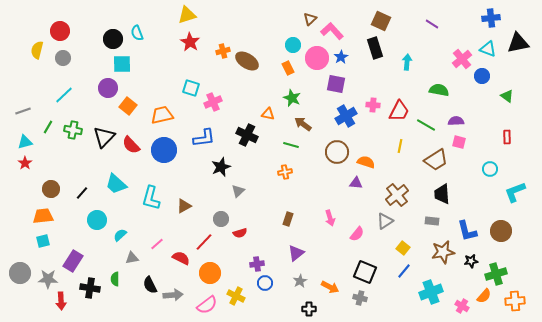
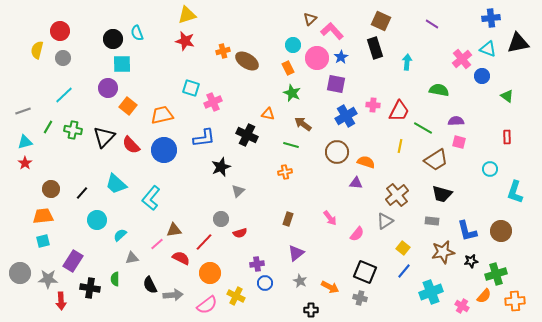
red star at (190, 42): moved 5 px left, 1 px up; rotated 18 degrees counterclockwise
green star at (292, 98): moved 5 px up
green line at (426, 125): moved 3 px left, 3 px down
cyan L-shape at (515, 192): rotated 50 degrees counterclockwise
black trapezoid at (442, 194): rotated 70 degrees counterclockwise
cyan L-shape at (151, 198): rotated 25 degrees clockwise
brown triangle at (184, 206): moved 10 px left, 24 px down; rotated 21 degrees clockwise
pink arrow at (330, 218): rotated 21 degrees counterclockwise
gray star at (300, 281): rotated 16 degrees counterclockwise
black cross at (309, 309): moved 2 px right, 1 px down
